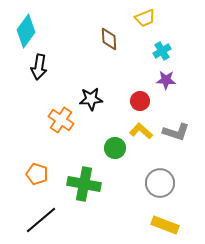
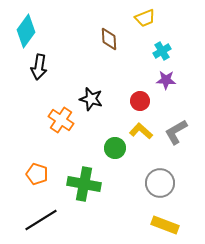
black star: rotated 20 degrees clockwise
gray L-shape: rotated 132 degrees clockwise
black line: rotated 8 degrees clockwise
